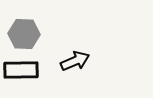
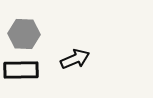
black arrow: moved 2 px up
